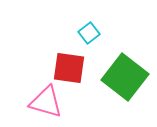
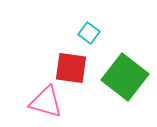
cyan square: rotated 15 degrees counterclockwise
red square: moved 2 px right
